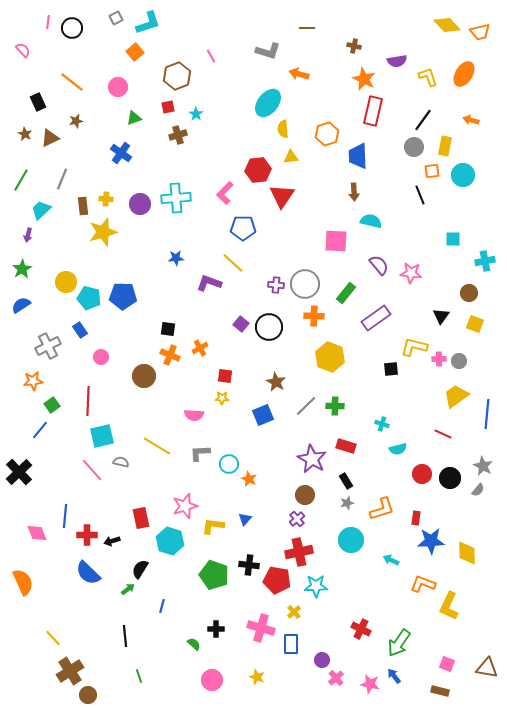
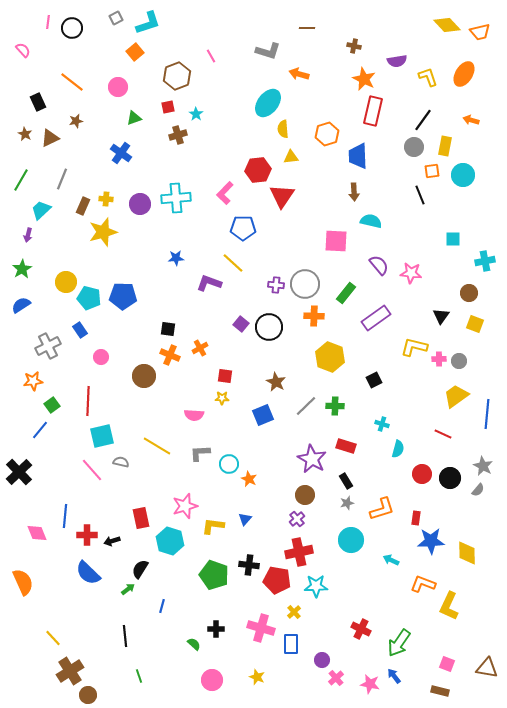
brown rectangle at (83, 206): rotated 30 degrees clockwise
black square at (391, 369): moved 17 px left, 11 px down; rotated 21 degrees counterclockwise
cyan semicircle at (398, 449): rotated 60 degrees counterclockwise
